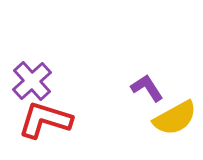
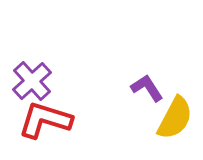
yellow semicircle: rotated 33 degrees counterclockwise
